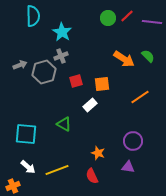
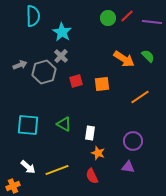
gray cross: rotated 24 degrees counterclockwise
white rectangle: moved 28 px down; rotated 40 degrees counterclockwise
cyan square: moved 2 px right, 9 px up
